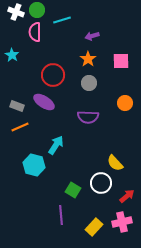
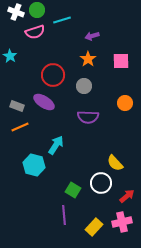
pink semicircle: rotated 108 degrees counterclockwise
cyan star: moved 2 px left, 1 px down
gray circle: moved 5 px left, 3 px down
purple line: moved 3 px right
